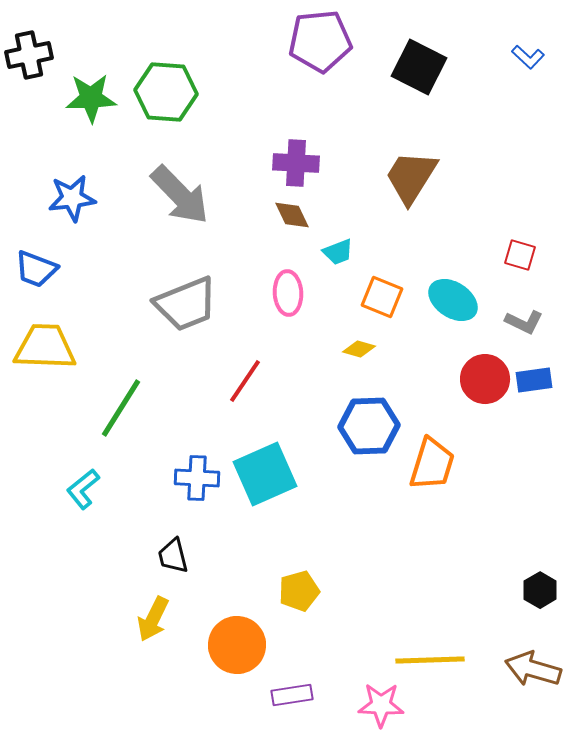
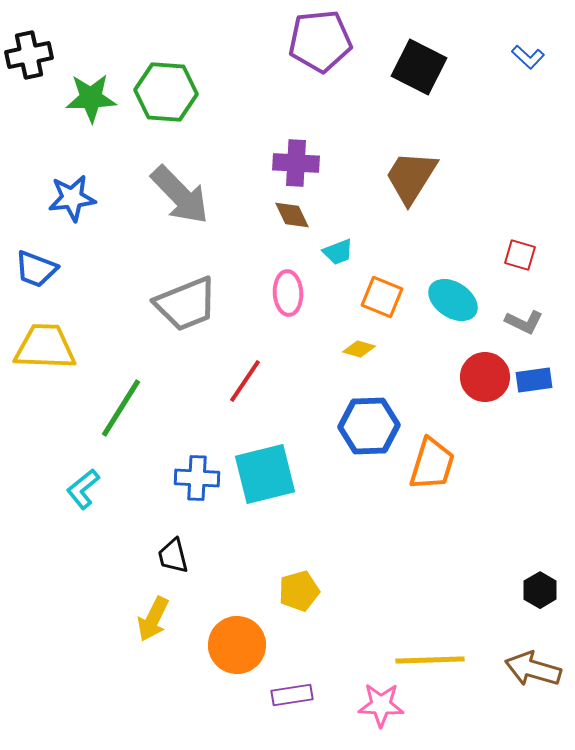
red circle: moved 2 px up
cyan square: rotated 10 degrees clockwise
